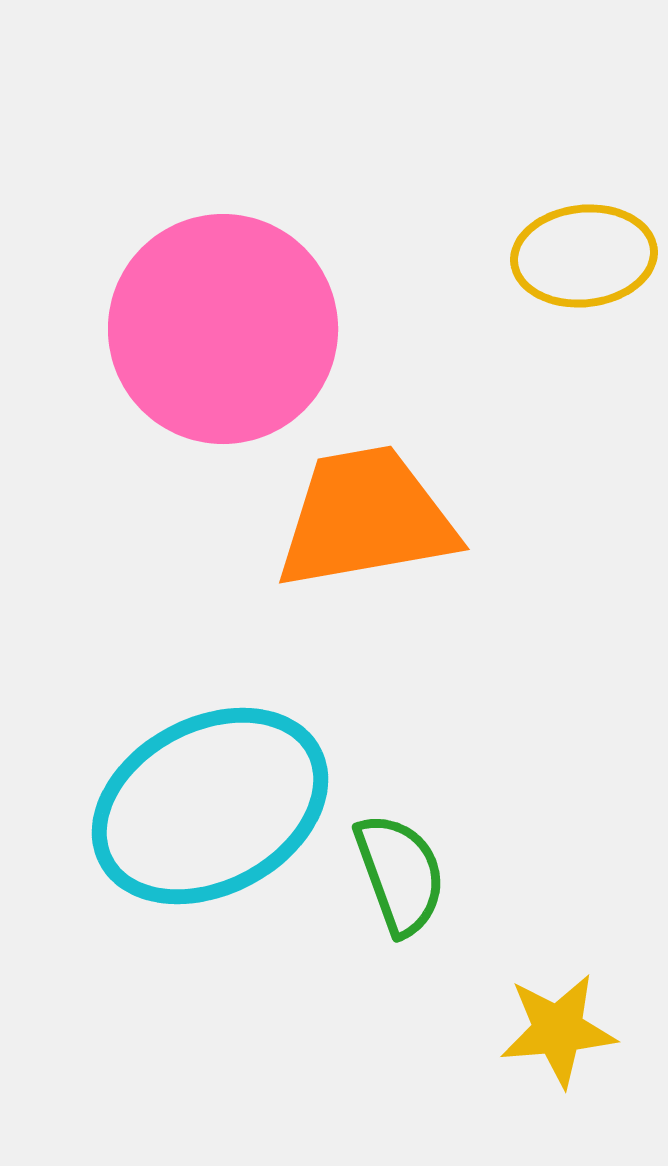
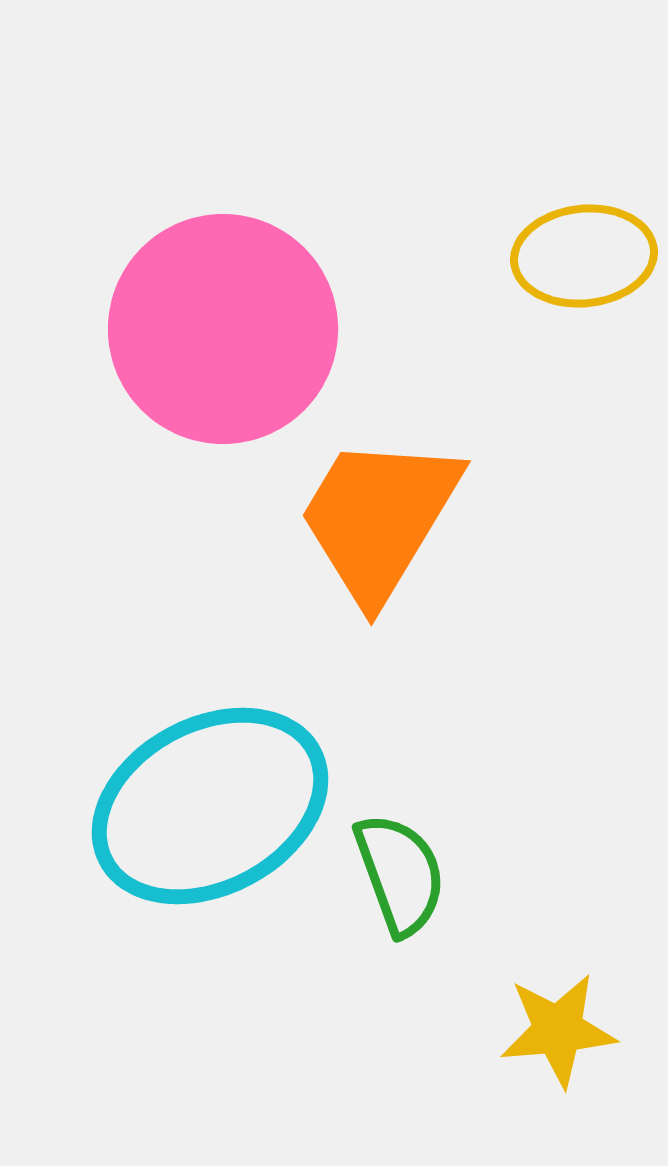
orange trapezoid: moved 13 px right; rotated 49 degrees counterclockwise
